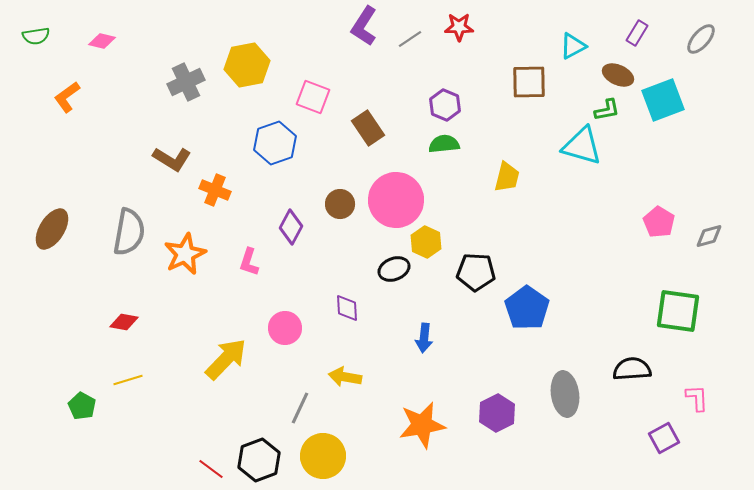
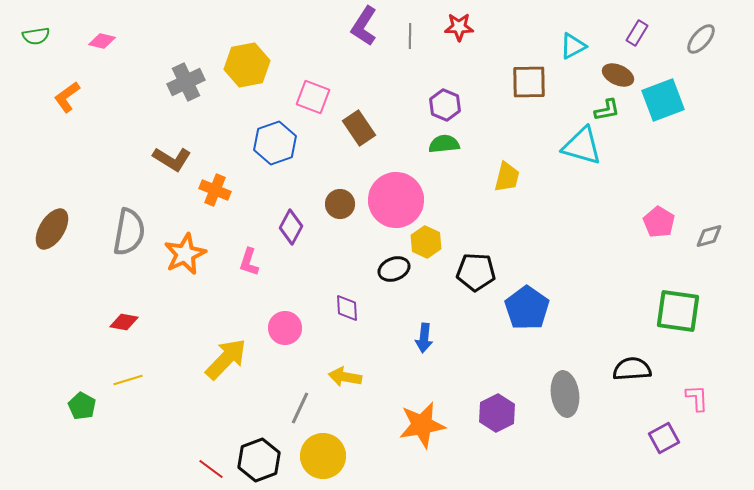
gray line at (410, 39): moved 3 px up; rotated 55 degrees counterclockwise
brown rectangle at (368, 128): moved 9 px left
